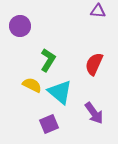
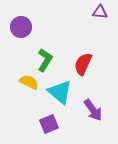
purple triangle: moved 2 px right, 1 px down
purple circle: moved 1 px right, 1 px down
green L-shape: moved 3 px left
red semicircle: moved 11 px left
yellow semicircle: moved 3 px left, 3 px up
purple arrow: moved 1 px left, 3 px up
